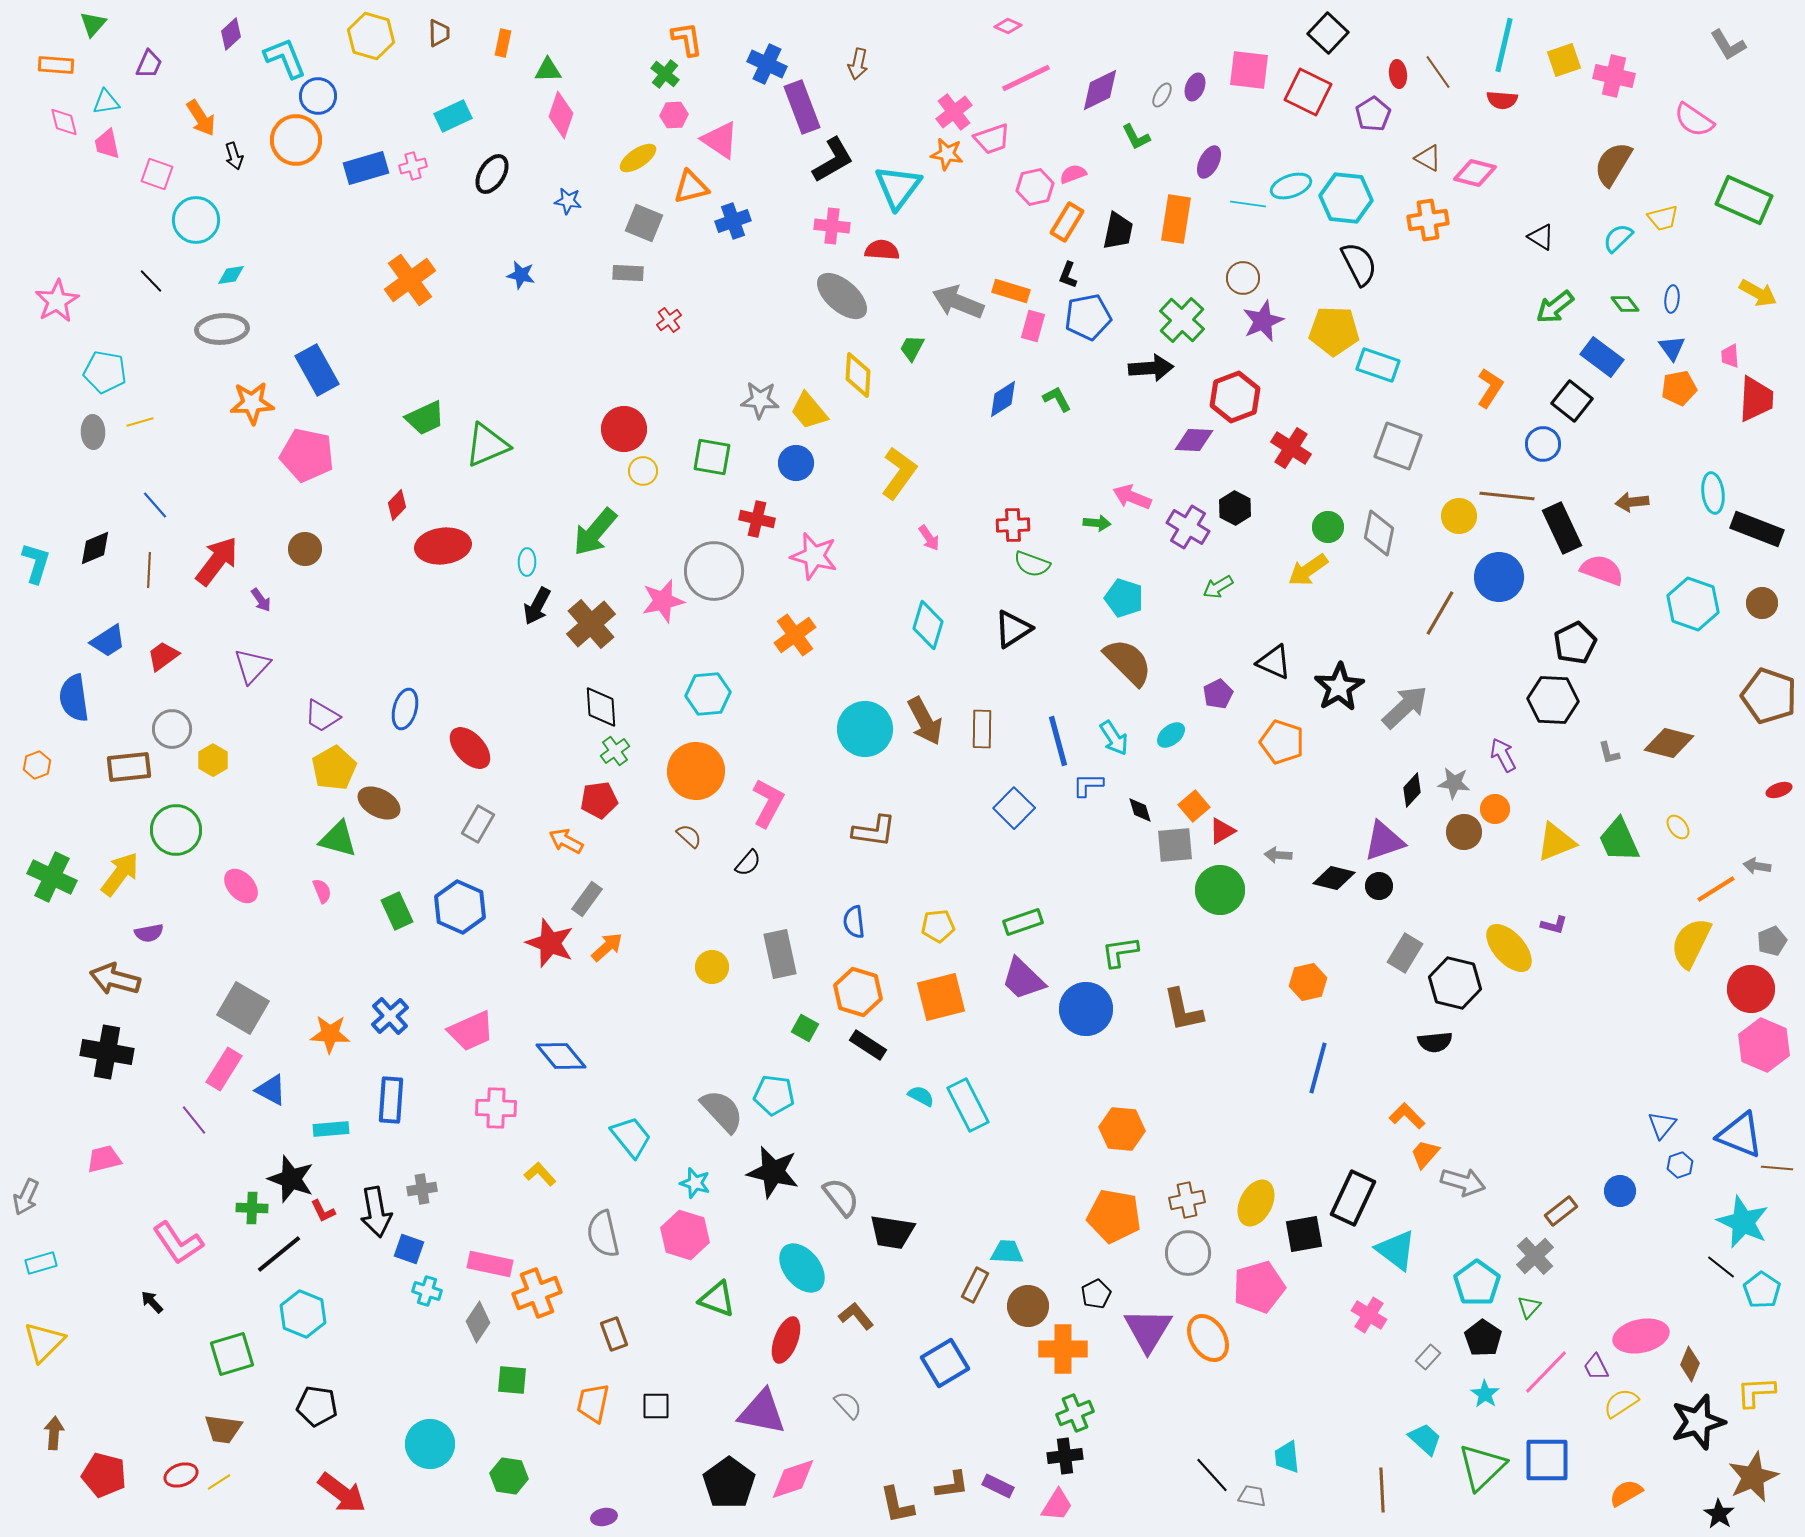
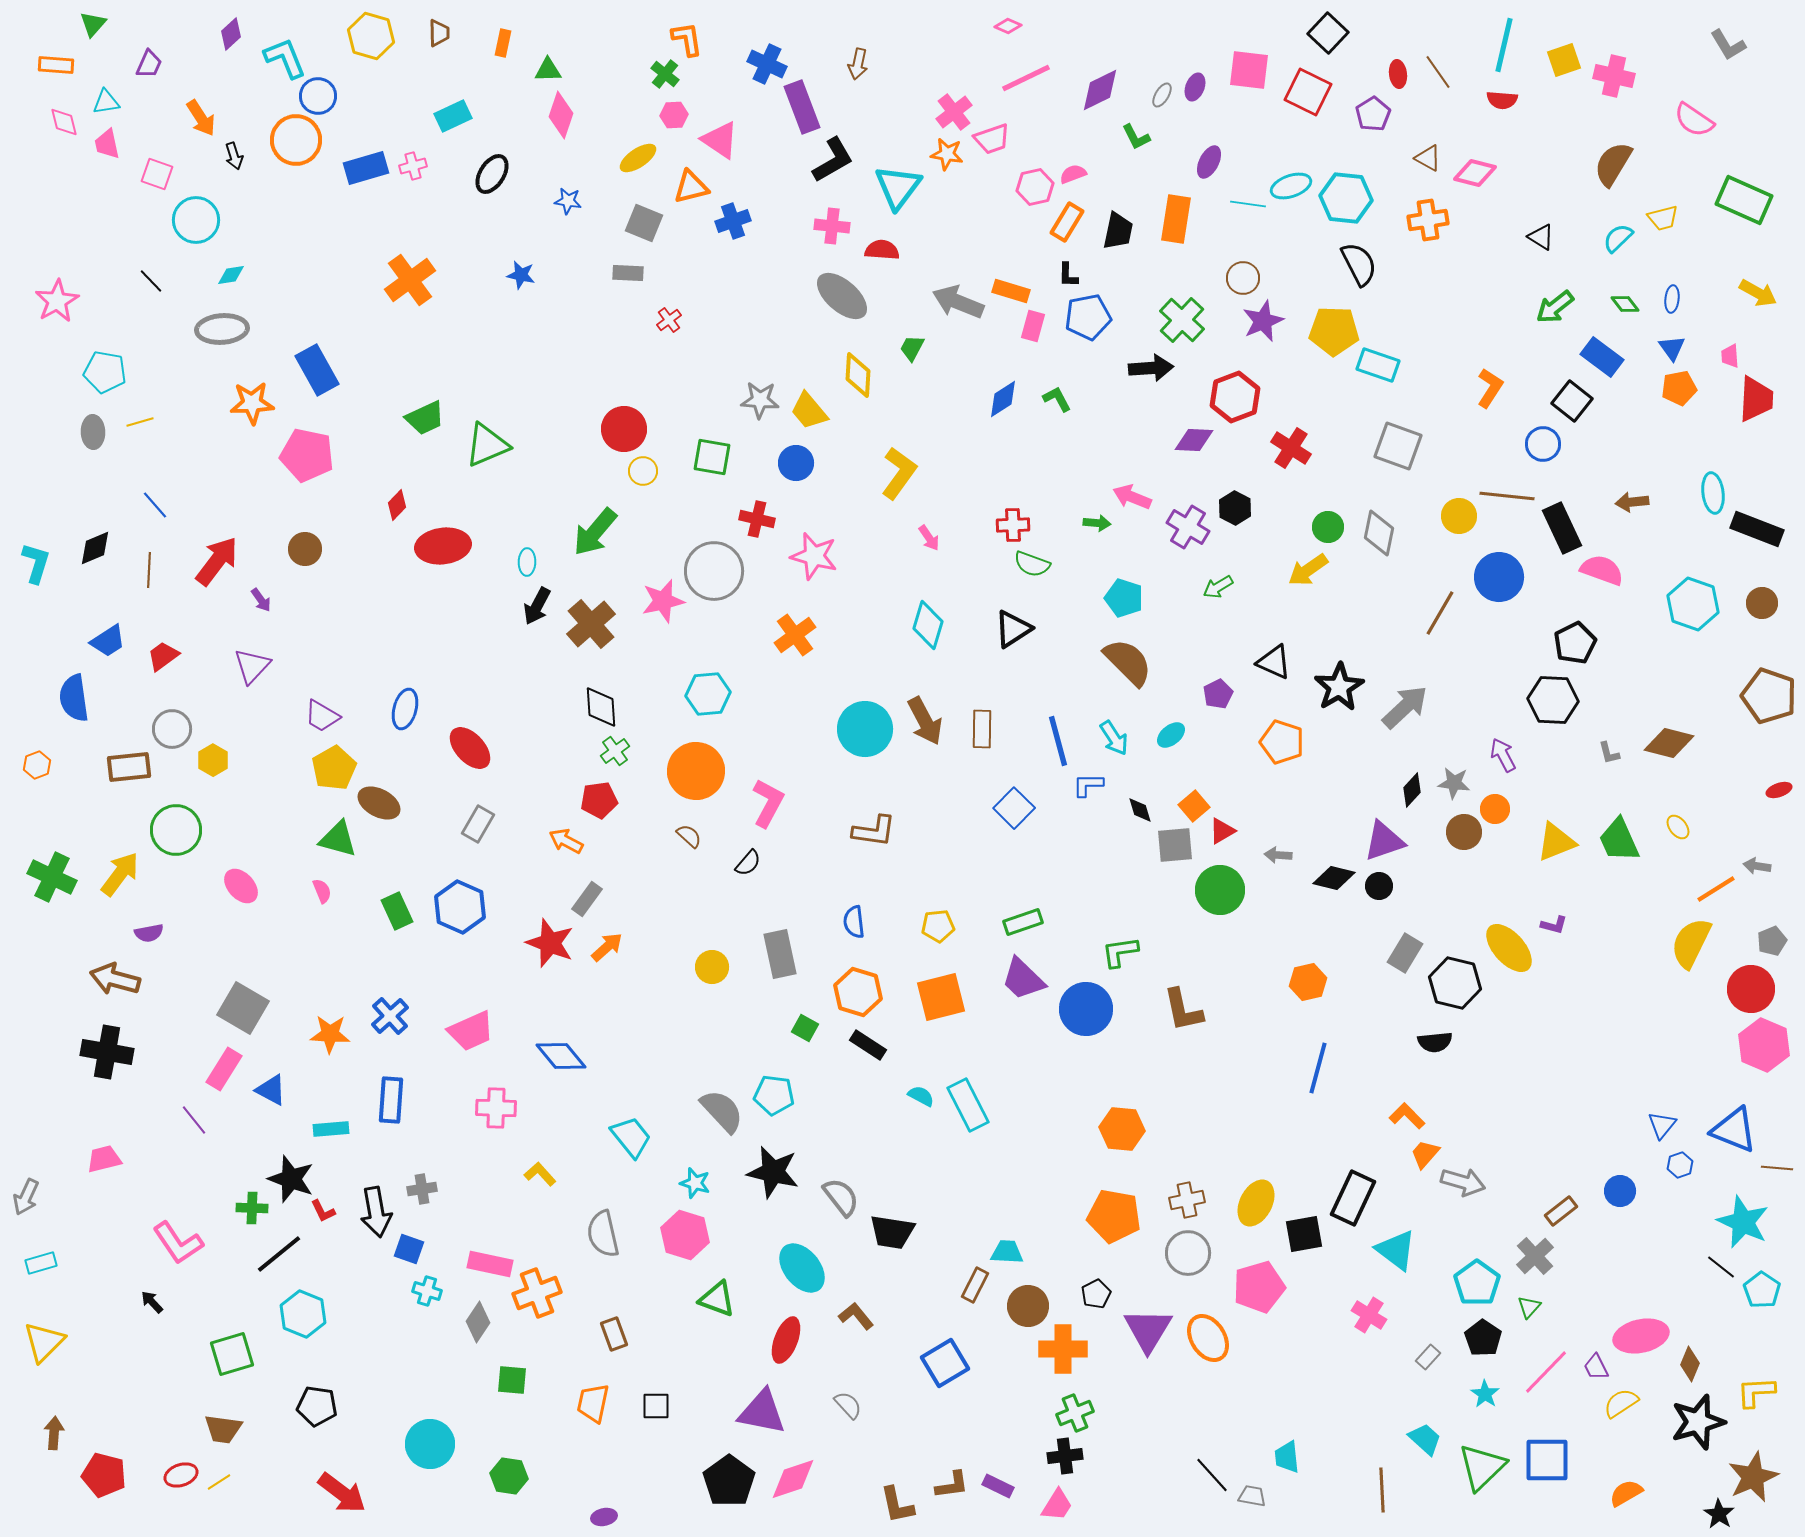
black L-shape at (1068, 275): rotated 20 degrees counterclockwise
blue triangle at (1740, 1135): moved 6 px left, 5 px up
black pentagon at (729, 1483): moved 2 px up
